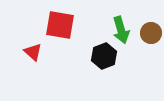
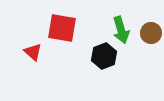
red square: moved 2 px right, 3 px down
